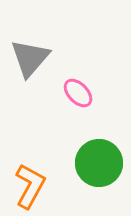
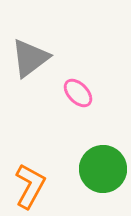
gray triangle: rotated 12 degrees clockwise
green circle: moved 4 px right, 6 px down
